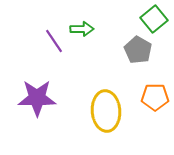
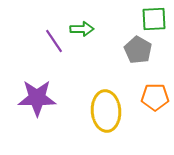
green square: rotated 36 degrees clockwise
